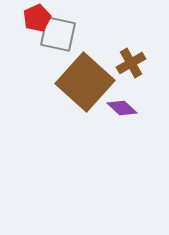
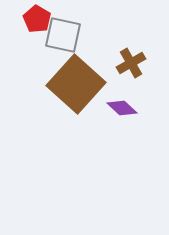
red pentagon: moved 1 px down; rotated 16 degrees counterclockwise
gray square: moved 5 px right, 1 px down
brown square: moved 9 px left, 2 px down
